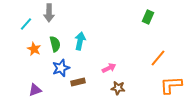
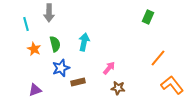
cyan line: rotated 56 degrees counterclockwise
cyan arrow: moved 4 px right, 1 px down
pink arrow: rotated 24 degrees counterclockwise
orange L-shape: moved 1 px right; rotated 55 degrees clockwise
